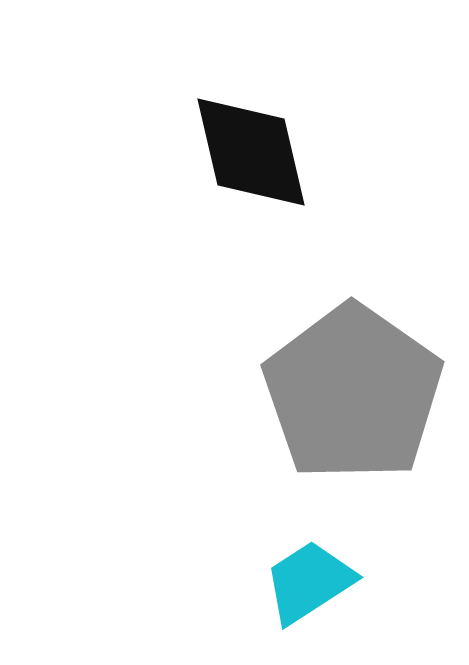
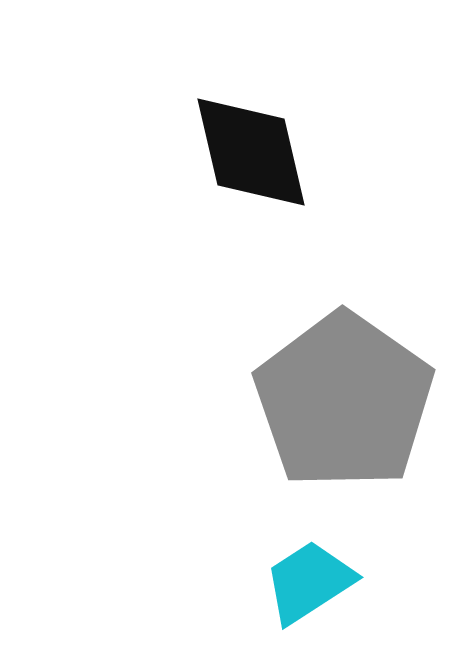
gray pentagon: moved 9 px left, 8 px down
